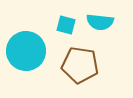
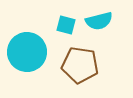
cyan semicircle: moved 1 px left, 1 px up; rotated 20 degrees counterclockwise
cyan circle: moved 1 px right, 1 px down
